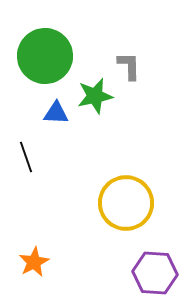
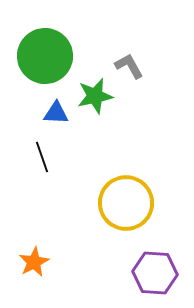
gray L-shape: rotated 28 degrees counterclockwise
black line: moved 16 px right
